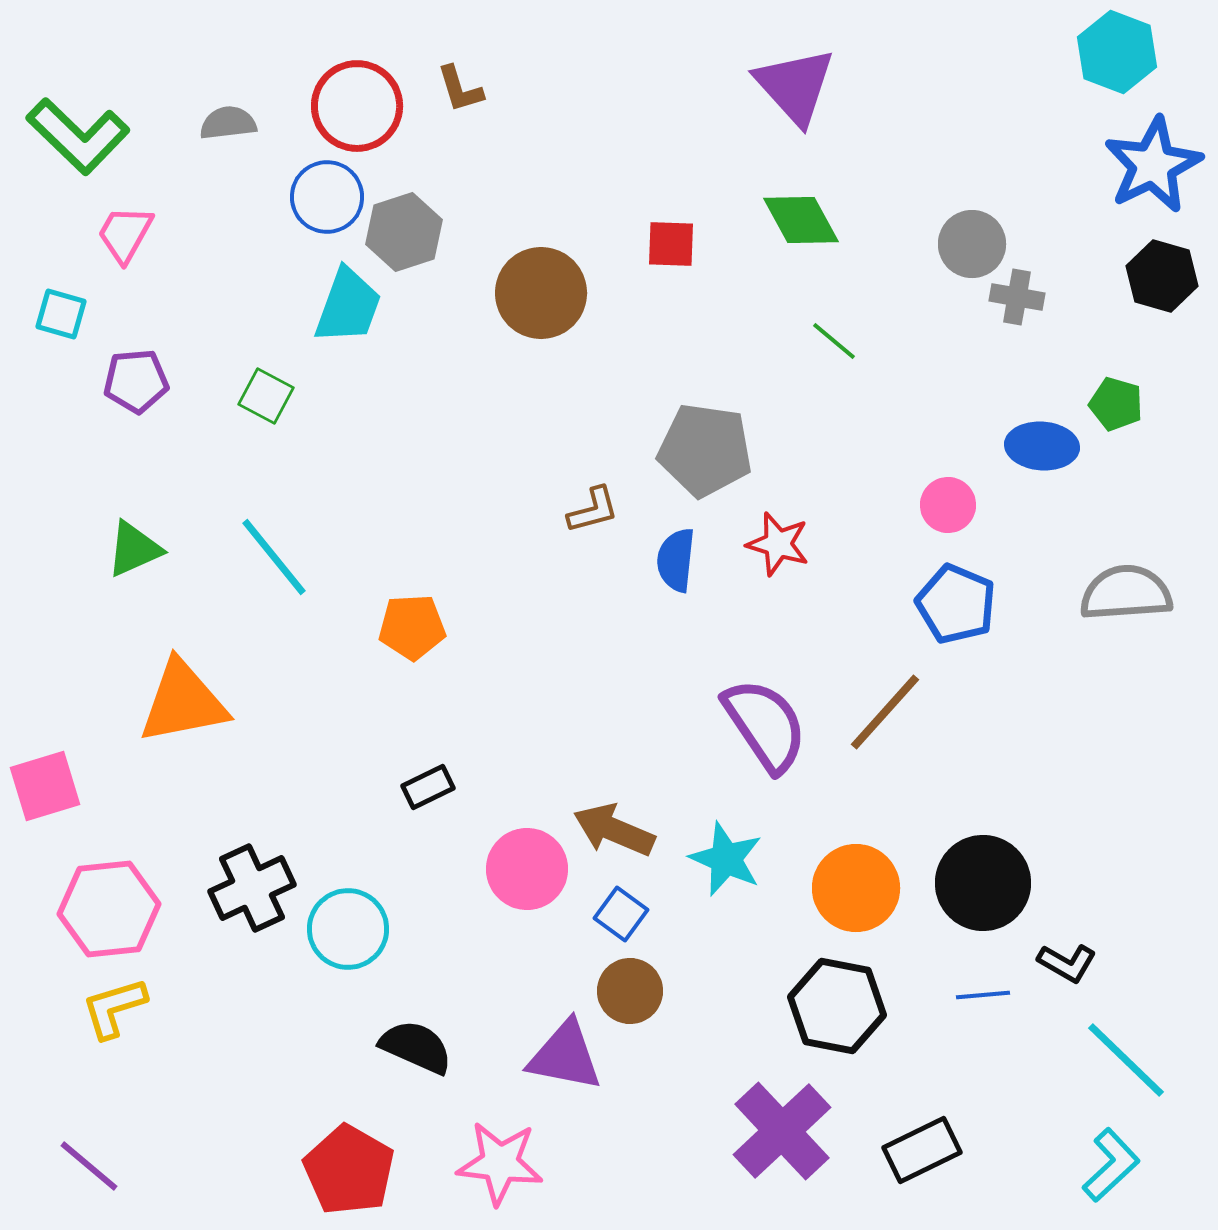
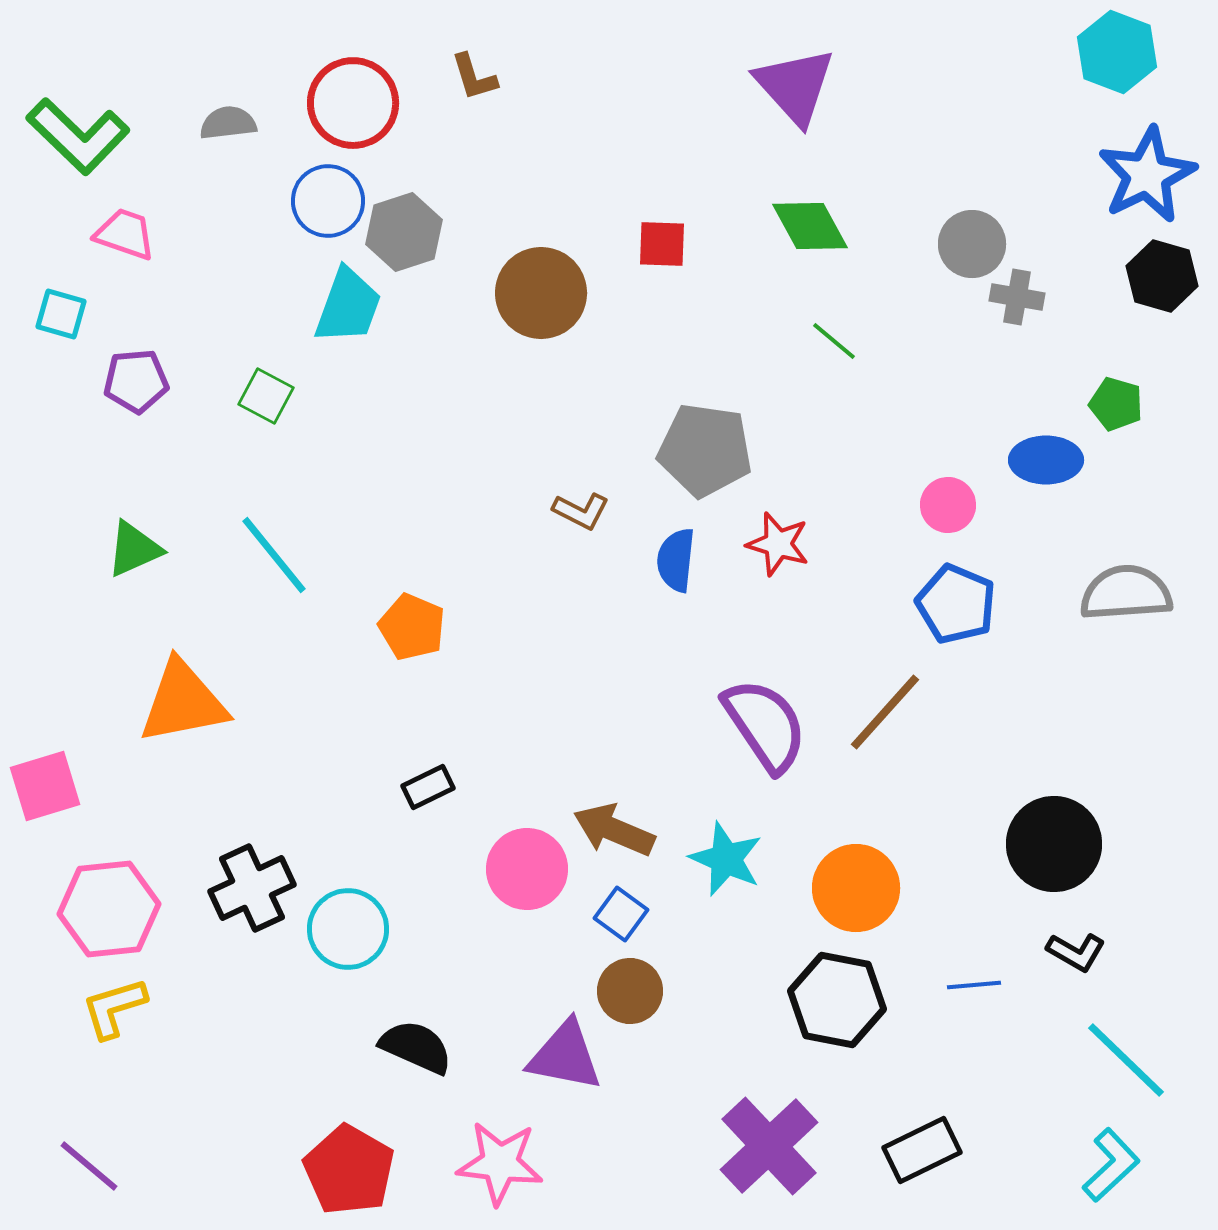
brown L-shape at (460, 89): moved 14 px right, 12 px up
red circle at (357, 106): moved 4 px left, 3 px up
blue star at (1153, 165): moved 6 px left, 10 px down
blue circle at (327, 197): moved 1 px right, 4 px down
green diamond at (801, 220): moved 9 px right, 6 px down
pink trapezoid at (125, 234): rotated 80 degrees clockwise
red square at (671, 244): moved 9 px left
blue ellipse at (1042, 446): moved 4 px right, 14 px down; rotated 4 degrees counterclockwise
brown L-shape at (593, 510): moved 12 px left, 1 px down; rotated 42 degrees clockwise
cyan line at (274, 557): moved 2 px up
orange pentagon at (412, 627): rotated 26 degrees clockwise
black circle at (983, 883): moved 71 px right, 39 px up
black L-shape at (1067, 963): moved 9 px right, 11 px up
blue line at (983, 995): moved 9 px left, 10 px up
black hexagon at (837, 1006): moved 6 px up
purple cross at (782, 1131): moved 13 px left, 15 px down
